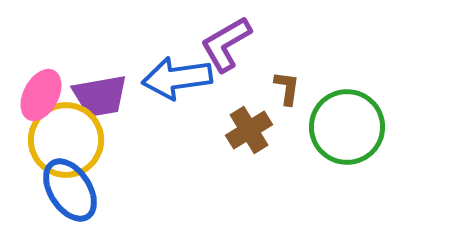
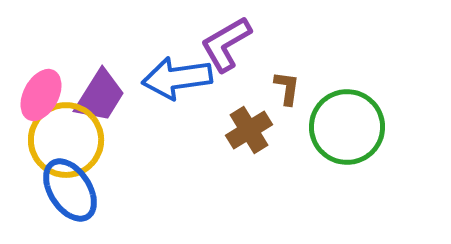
purple trapezoid: rotated 48 degrees counterclockwise
